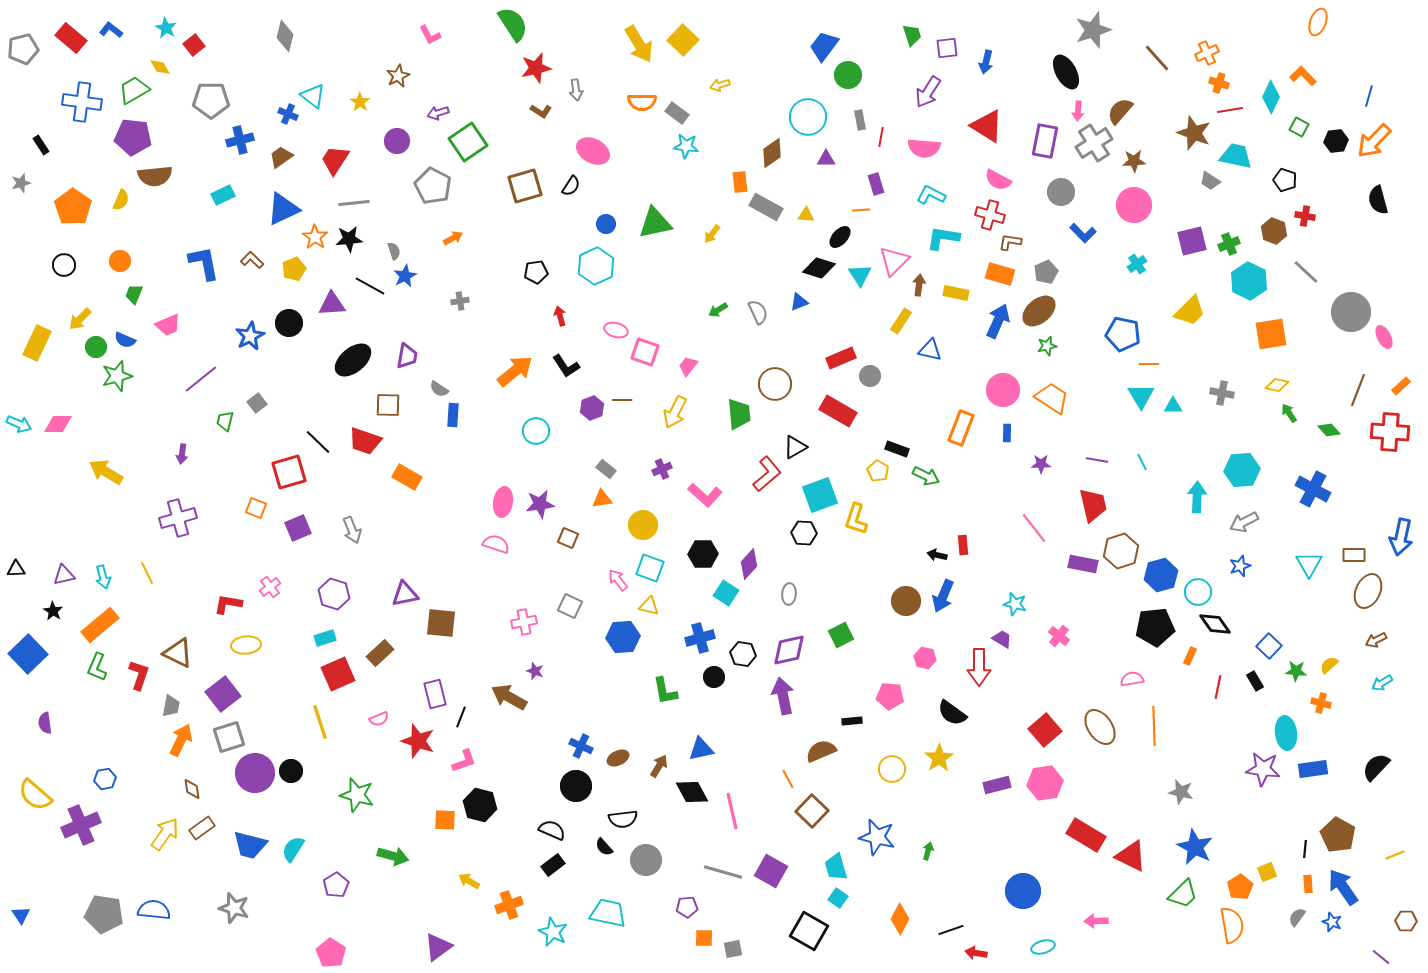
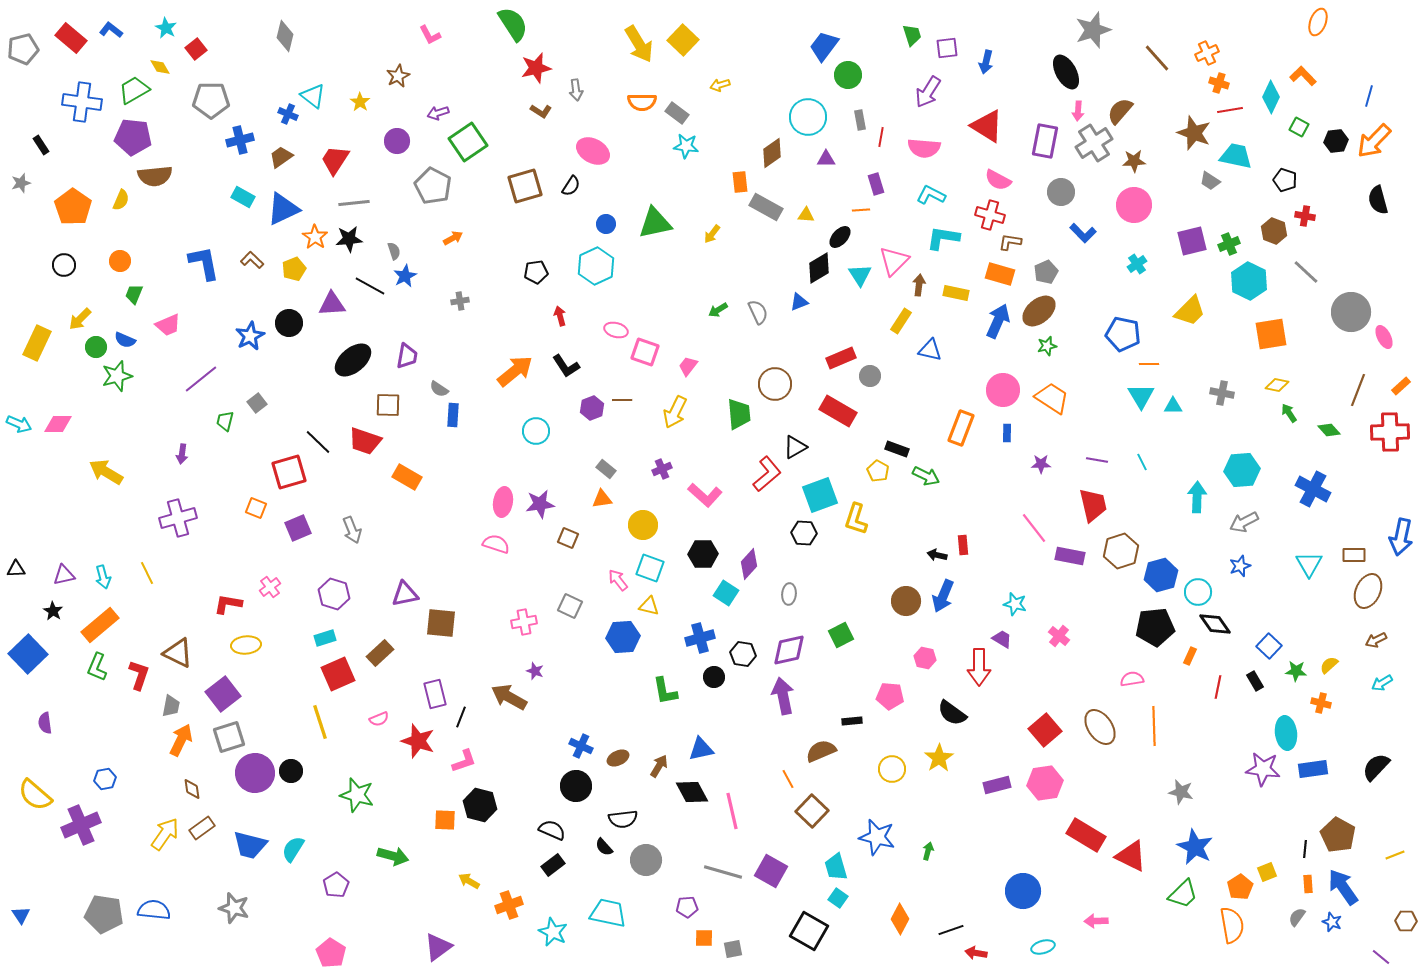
red square at (194, 45): moved 2 px right, 4 px down
cyan rectangle at (223, 195): moved 20 px right, 2 px down; rotated 55 degrees clockwise
black diamond at (819, 268): rotated 48 degrees counterclockwise
red cross at (1390, 432): rotated 6 degrees counterclockwise
purple rectangle at (1083, 564): moved 13 px left, 8 px up
